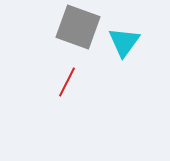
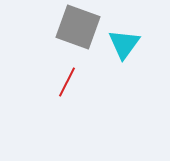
cyan triangle: moved 2 px down
